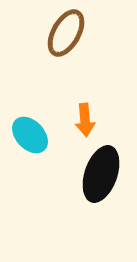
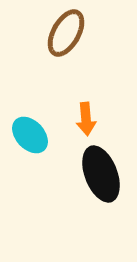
orange arrow: moved 1 px right, 1 px up
black ellipse: rotated 40 degrees counterclockwise
